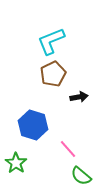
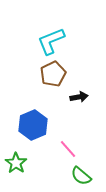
blue hexagon: rotated 20 degrees clockwise
